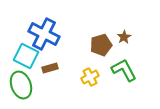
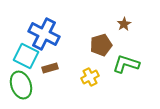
brown star: moved 13 px up
green L-shape: moved 2 px right, 6 px up; rotated 44 degrees counterclockwise
